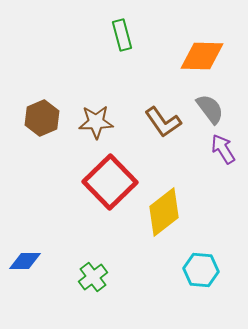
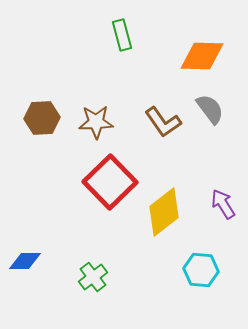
brown hexagon: rotated 20 degrees clockwise
purple arrow: moved 55 px down
